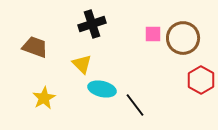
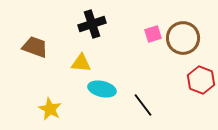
pink square: rotated 18 degrees counterclockwise
yellow triangle: moved 1 px left, 1 px up; rotated 40 degrees counterclockwise
red hexagon: rotated 8 degrees counterclockwise
yellow star: moved 6 px right, 11 px down; rotated 15 degrees counterclockwise
black line: moved 8 px right
